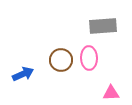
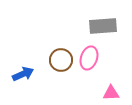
pink ellipse: rotated 20 degrees clockwise
